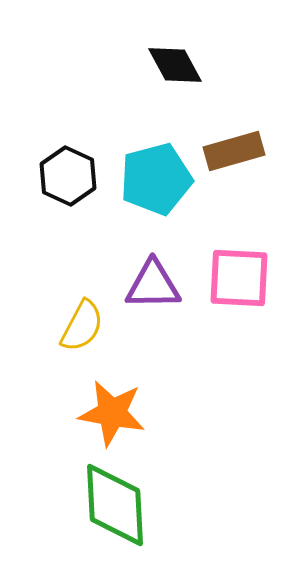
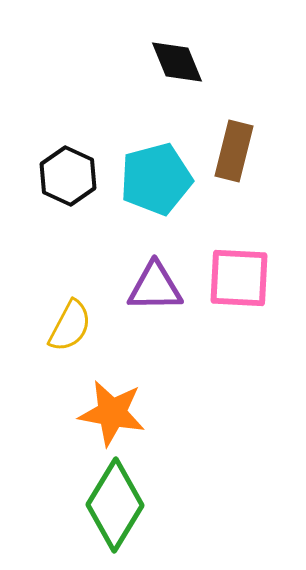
black diamond: moved 2 px right, 3 px up; rotated 6 degrees clockwise
brown rectangle: rotated 60 degrees counterclockwise
purple triangle: moved 2 px right, 2 px down
yellow semicircle: moved 12 px left
green diamond: rotated 34 degrees clockwise
